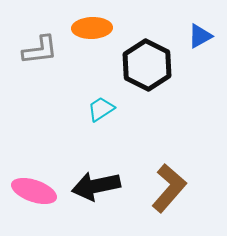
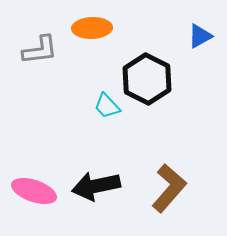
black hexagon: moved 14 px down
cyan trapezoid: moved 6 px right, 3 px up; rotated 100 degrees counterclockwise
